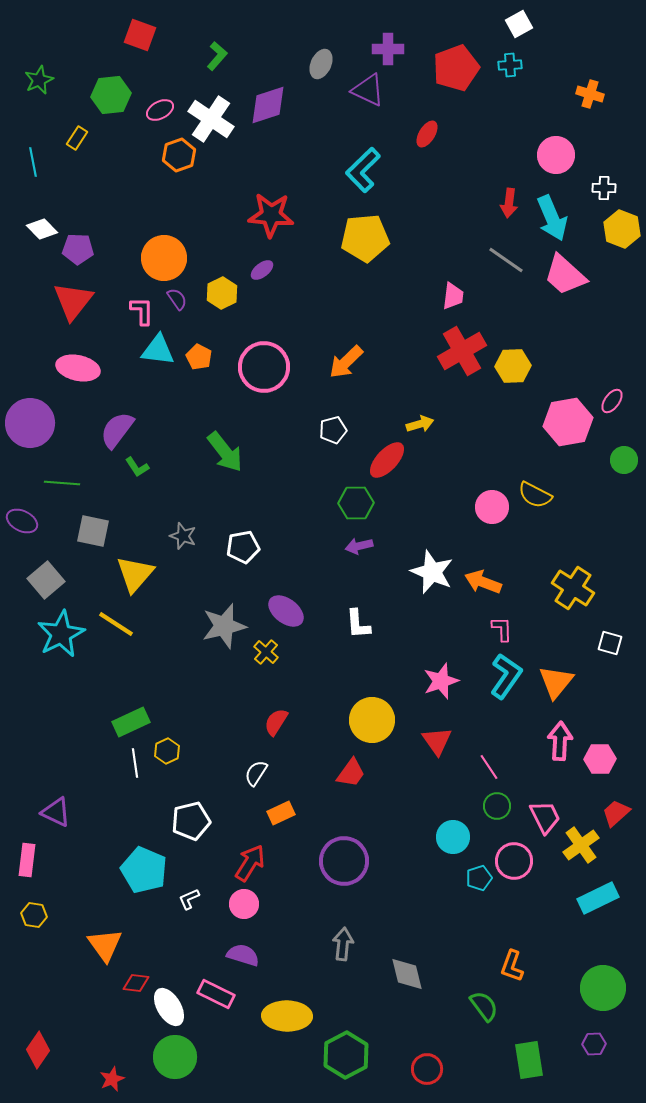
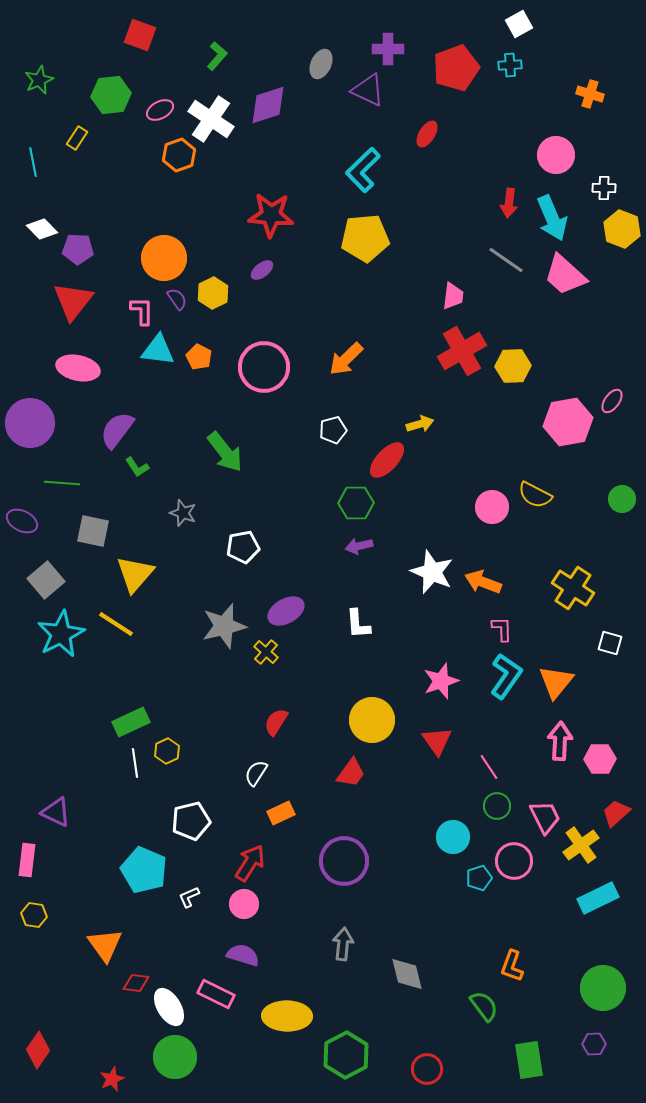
yellow hexagon at (222, 293): moved 9 px left
orange arrow at (346, 362): moved 3 px up
green circle at (624, 460): moved 2 px left, 39 px down
gray star at (183, 536): moved 23 px up
purple ellipse at (286, 611): rotated 66 degrees counterclockwise
white L-shape at (189, 899): moved 2 px up
